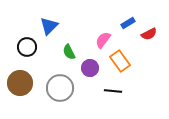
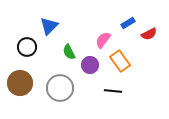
purple circle: moved 3 px up
